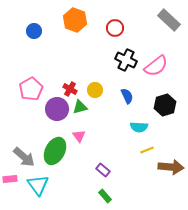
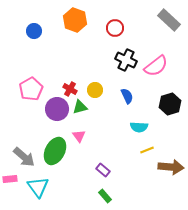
black hexagon: moved 5 px right, 1 px up
cyan triangle: moved 2 px down
